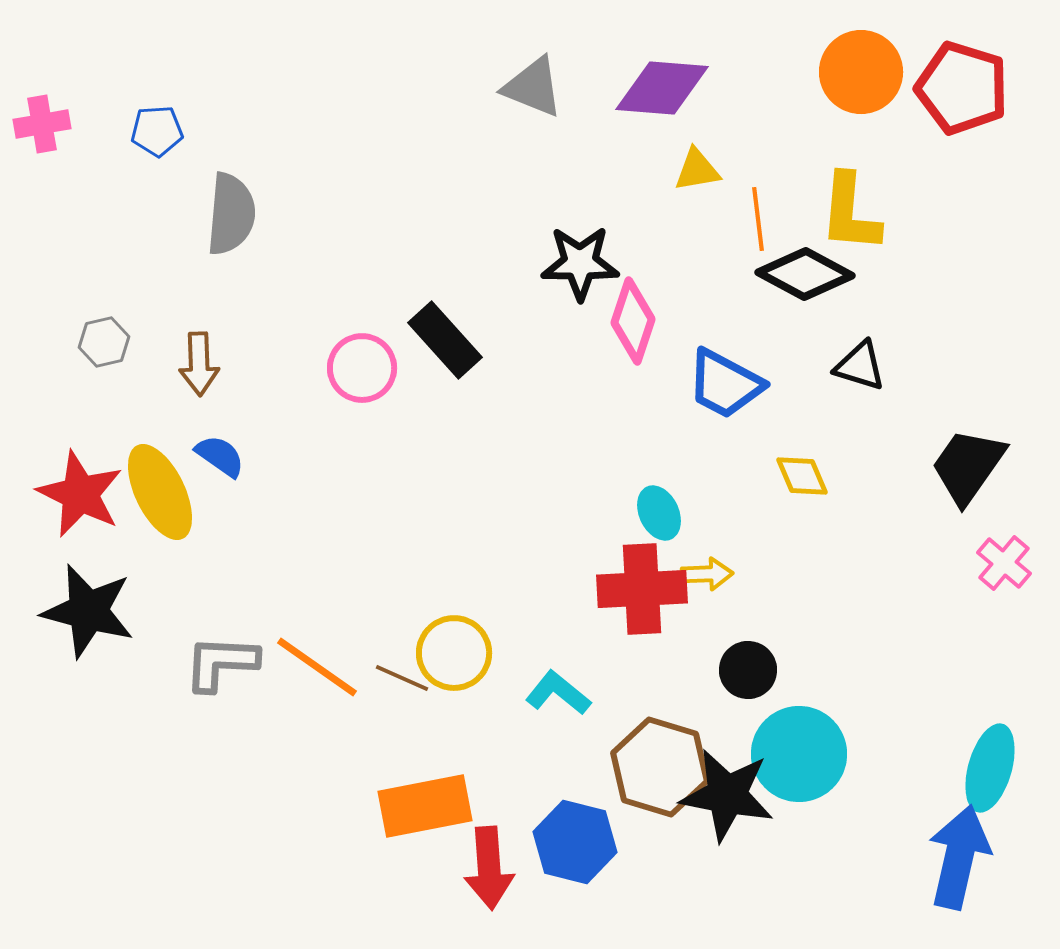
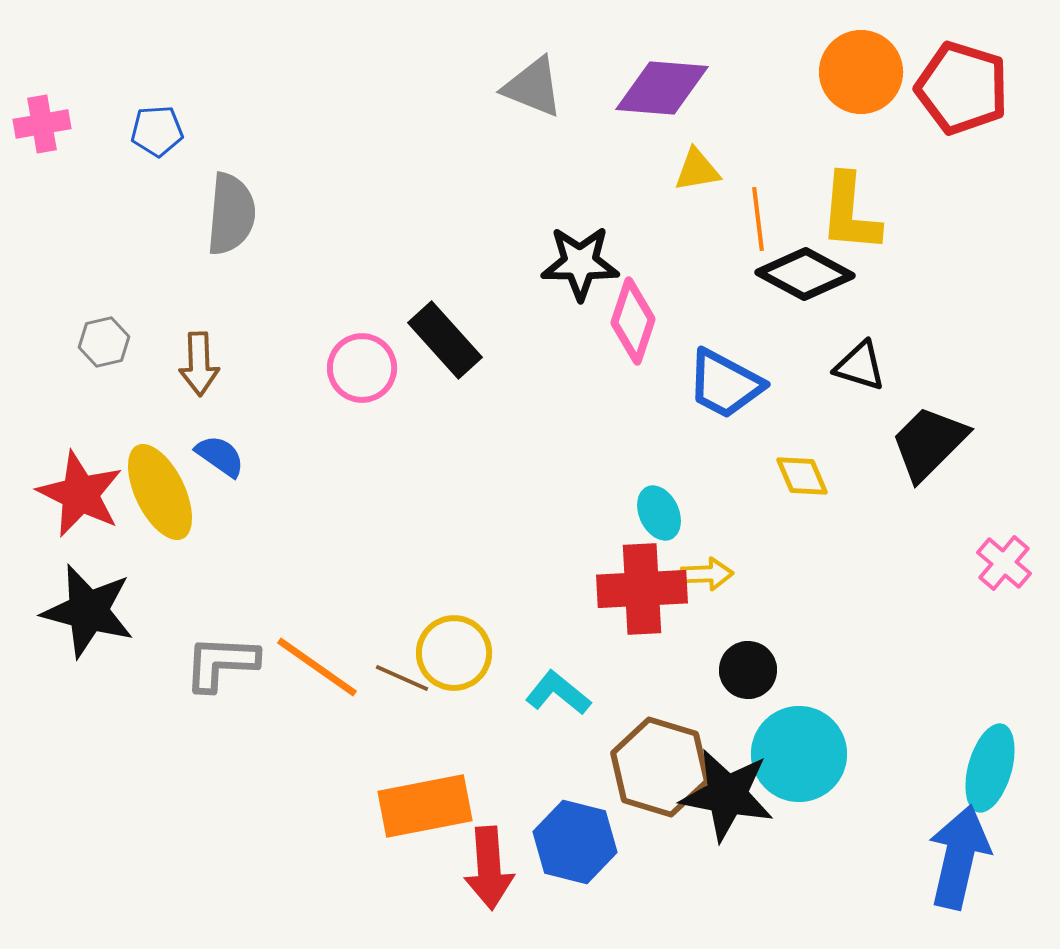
black trapezoid at (968, 466): moved 39 px left, 23 px up; rotated 10 degrees clockwise
